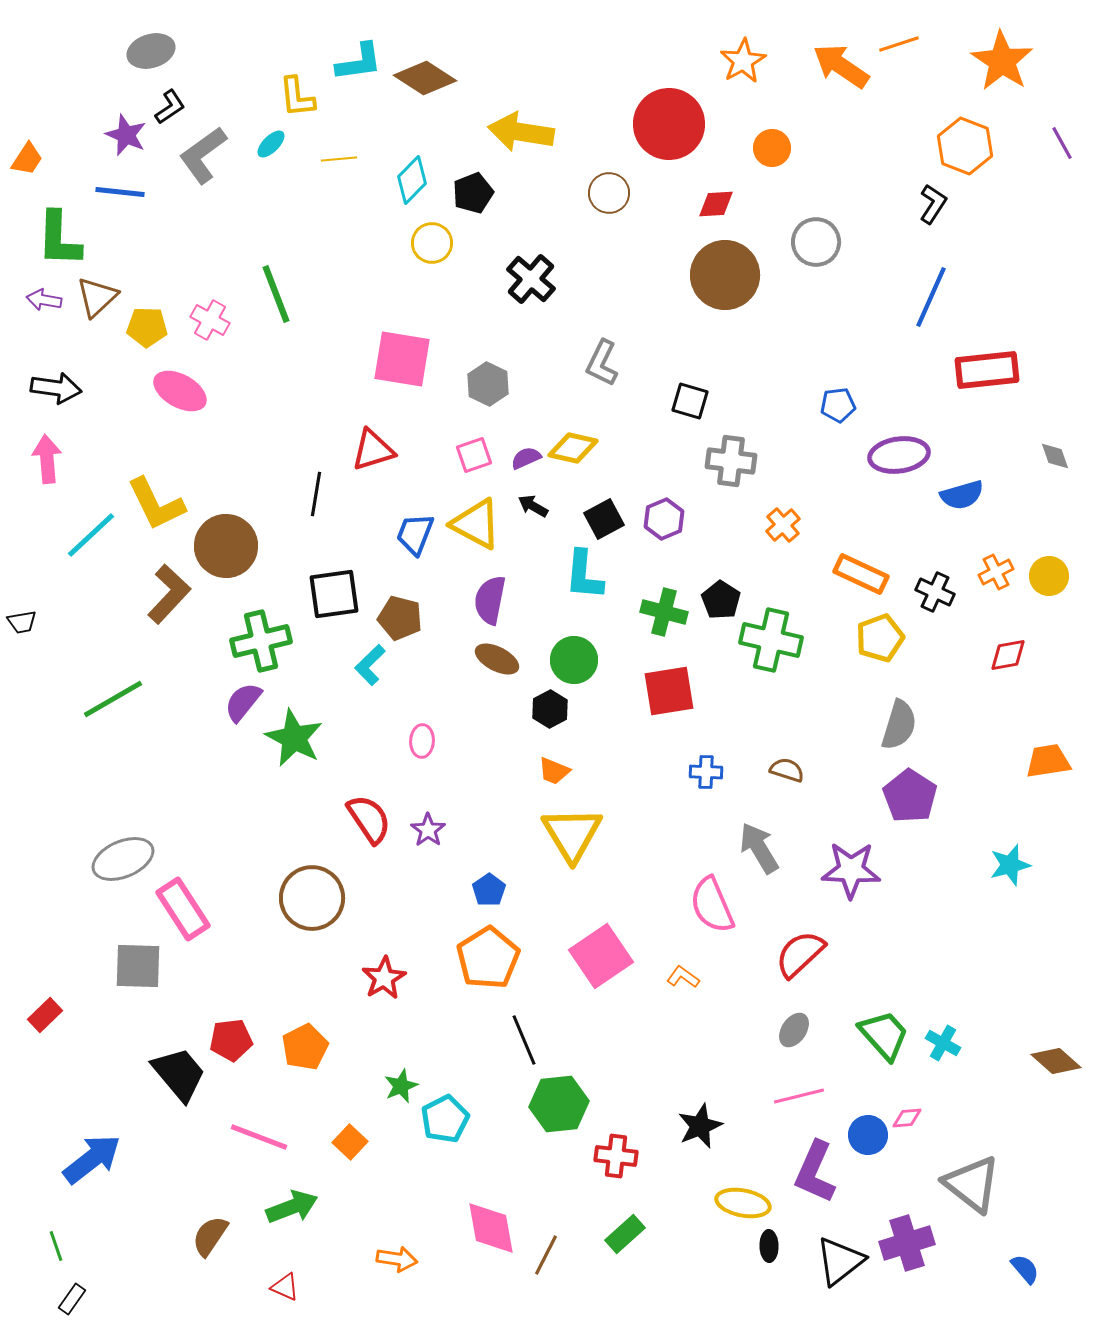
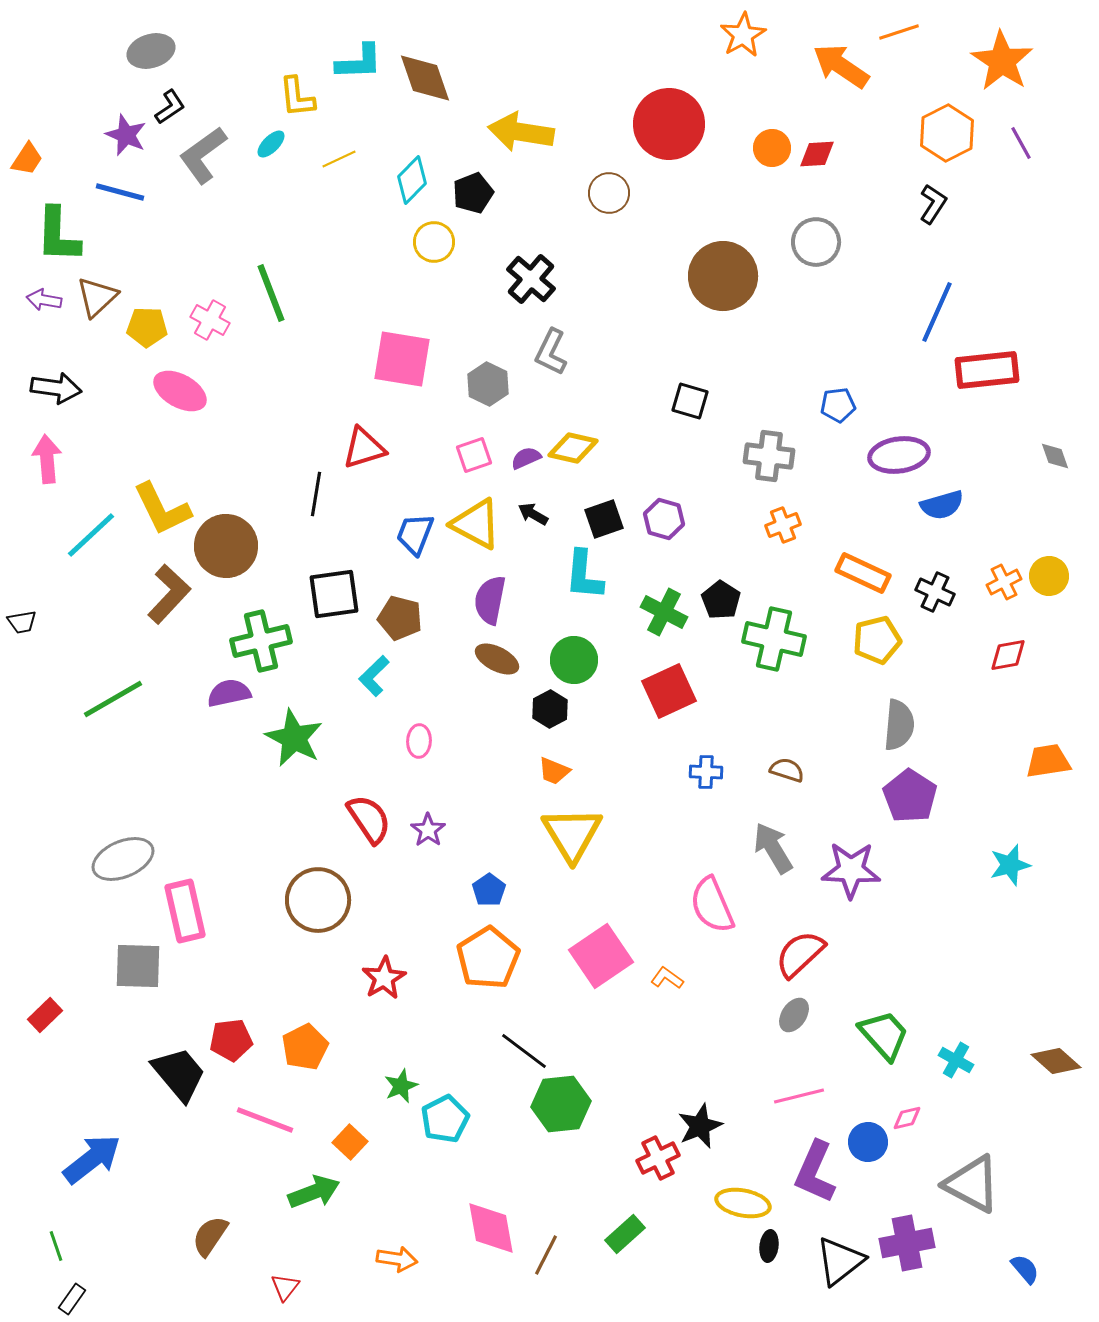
orange line at (899, 44): moved 12 px up
orange star at (743, 61): moved 26 px up
cyan L-shape at (359, 62): rotated 6 degrees clockwise
brown diamond at (425, 78): rotated 38 degrees clockwise
purple line at (1062, 143): moved 41 px left
orange hexagon at (965, 146): moved 18 px left, 13 px up; rotated 12 degrees clockwise
yellow line at (339, 159): rotated 20 degrees counterclockwise
blue line at (120, 192): rotated 9 degrees clockwise
red diamond at (716, 204): moved 101 px right, 50 px up
green L-shape at (59, 239): moved 1 px left, 4 px up
yellow circle at (432, 243): moved 2 px right, 1 px up
brown circle at (725, 275): moved 2 px left, 1 px down
green line at (276, 294): moved 5 px left, 1 px up
blue line at (931, 297): moved 6 px right, 15 px down
gray L-shape at (602, 363): moved 51 px left, 11 px up
red triangle at (373, 450): moved 9 px left, 2 px up
gray cross at (731, 461): moved 38 px right, 5 px up
blue semicircle at (962, 495): moved 20 px left, 10 px down
yellow L-shape at (156, 504): moved 6 px right, 5 px down
black arrow at (533, 506): moved 8 px down
black square at (604, 519): rotated 9 degrees clockwise
purple hexagon at (664, 519): rotated 21 degrees counterclockwise
orange cross at (783, 525): rotated 20 degrees clockwise
orange cross at (996, 572): moved 8 px right, 10 px down
orange rectangle at (861, 574): moved 2 px right, 1 px up
green cross at (664, 612): rotated 12 degrees clockwise
yellow pentagon at (880, 638): moved 3 px left, 2 px down; rotated 6 degrees clockwise
green cross at (771, 640): moved 3 px right, 1 px up
cyan L-shape at (370, 665): moved 4 px right, 11 px down
red square at (669, 691): rotated 16 degrees counterclockwise
purple semicircle at (243, 702): moved 14 px left, 9 px up; rotated 39 degrees clockwise
gray semicircle at (899, 725): rotated 12 degrees counterclockwise
pink ellipse at (422, 741): moved 3 px left
gray arrow at (759, 848): moved 14 px right
brown circle at (312, 898): moved 6 px right, 2 px down
pink rectangle at (183, 909): moved 2 px right, 2 px down; rotated 20 degrees clockwise
orange L-shape at (683, 977): moved 16 px left, 1 px down
gray ellipse at (794, 1030): moved 15 px up
black line at (524, 1040): moved 11 px down; rotated 30 degrees counterclockwise
cyan cross at (943, 1043): moved 13 px right, 17 px down
green hexagon at (559, 1104): moved 2 px right
pink diamond at (907, 1118): rotated 8 degrees counterclockwise
blue circle at (868, 1135): moved 7 px down
pink line at (259, 1137): moved 6 px right, 17 px up
red cross at (616, 1156): moved 42 px right, 2 px down; rotated 33 degrees counterclockwise
gray triangle at (972, 1184): rotated 10 degrees counterclockwise
green arrow at (292, 1207): moved 22 px right, 15 px up
purple cross at (907, 1243): rotated 6 degrees clockwise
black ellipse at (769, 1246): rotated 8 degrees clockwise
red triangle at (285, 1287): rotated 44 degrees clockwise
